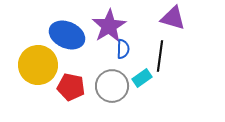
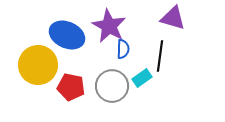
purple star: rotated 12 degrees counterclockwise
